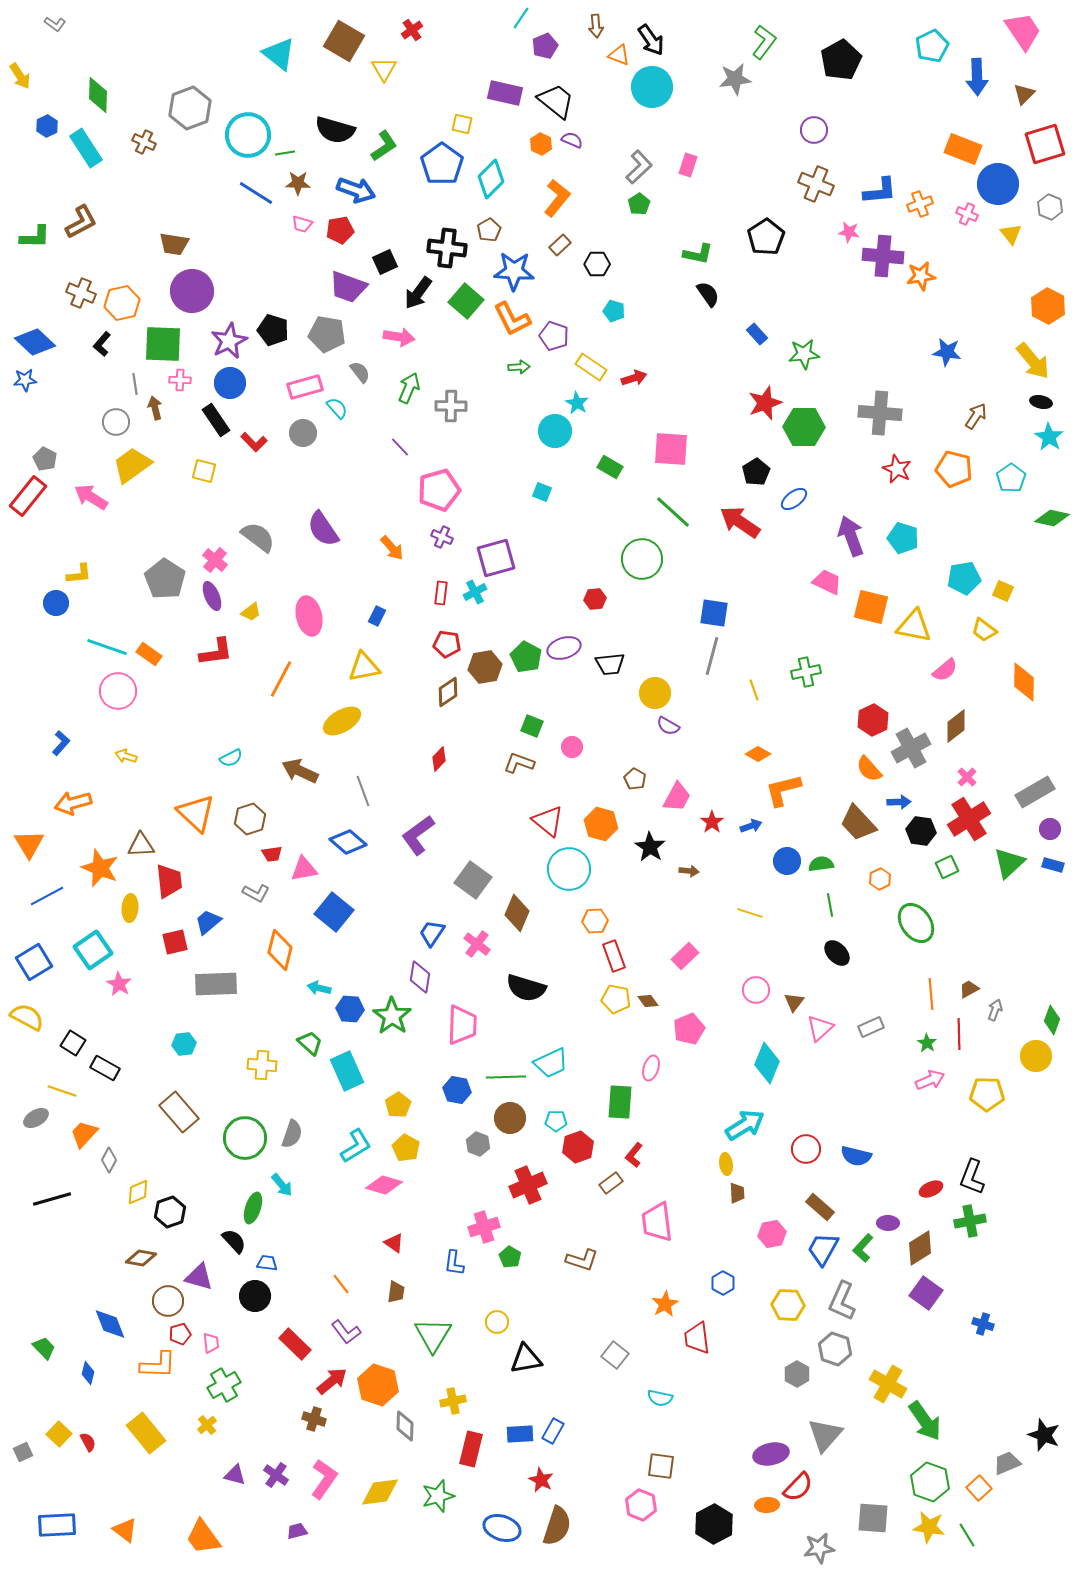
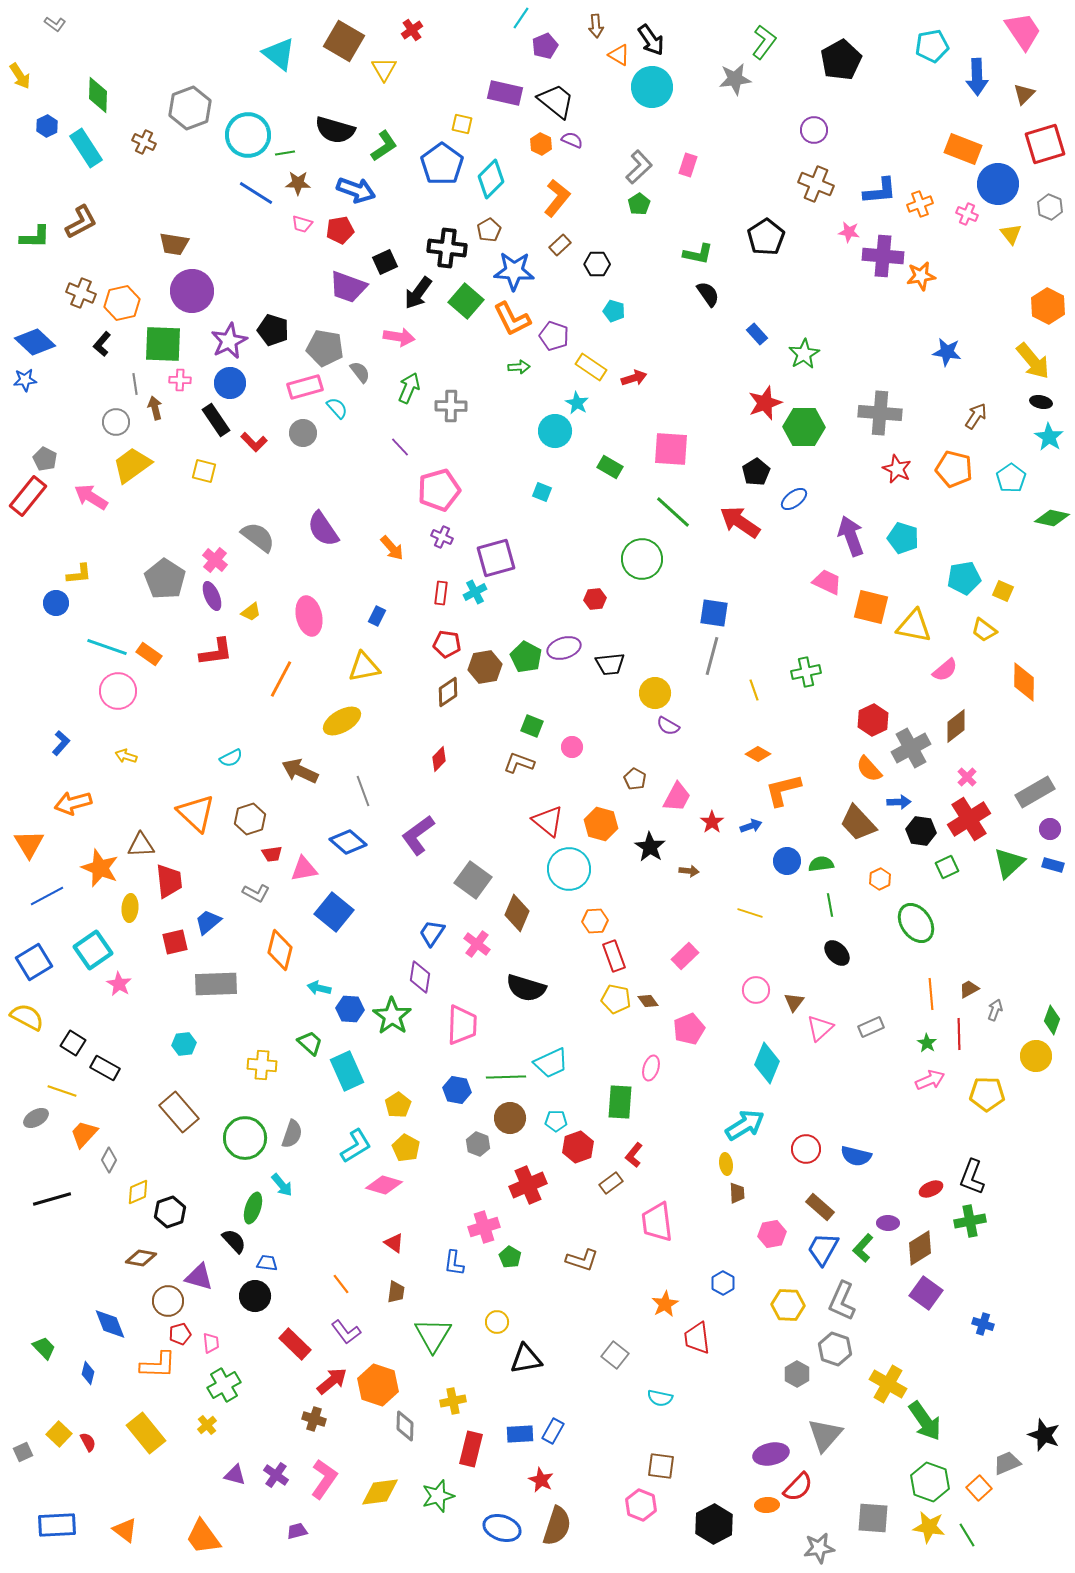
cyan pentagon at (932, 46): rotated 16 degrees clockwise
orange triangle at (619, 55): rotated 10 degrees clockwise
gray pentagon at (327, 334): moved 2 px left, 14 px down
green star at (804, 354): rotated 24 degrees counterclockwise
